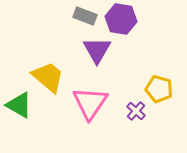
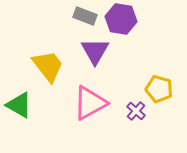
purple triangle: moved 2 px left, 1 px down
yellow trapezoid: moved 11 px up; rotated 12 degrees clockwise
pink triangle: rotated 27 degrees clockwise
